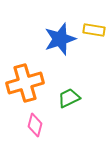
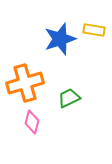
pink diamond: moved 3 px left, 3 px up
